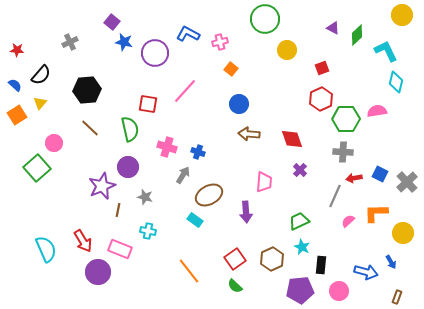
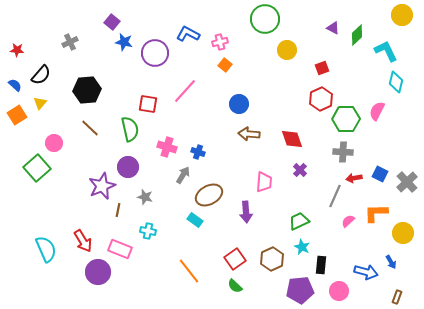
orange square at (231, 69): moved 6 px left, 4 px up
pink semicircle at (377, 111): rotated 54 degrees counterclockwise
